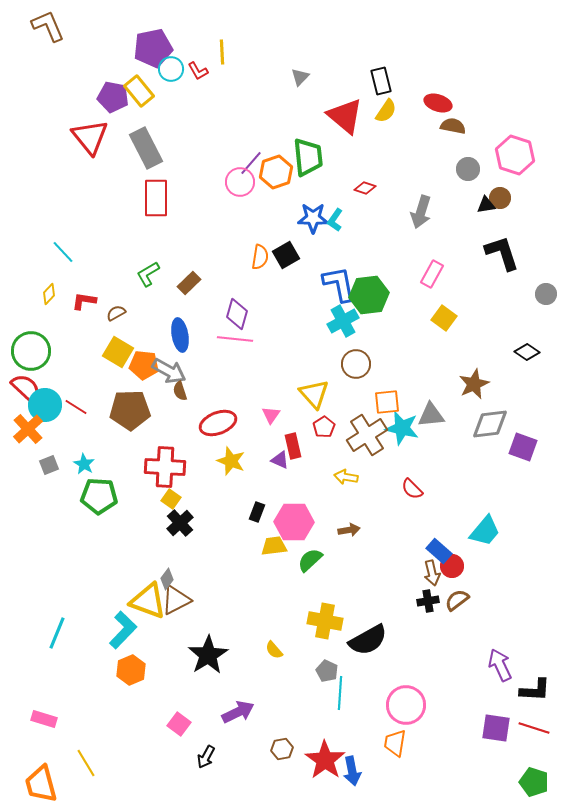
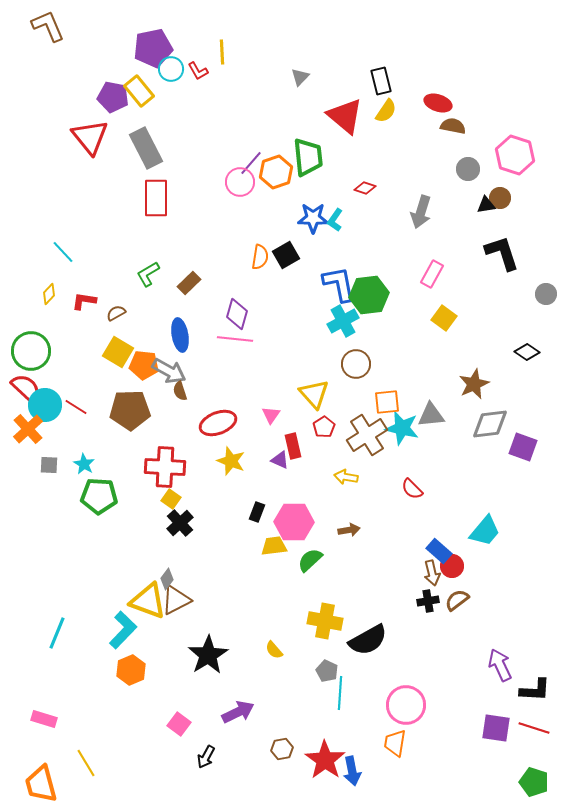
gray square at (49, 465): rotated 24 degrees clockwise
